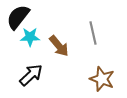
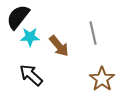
black arrow: rotated 95 degrees counterclockwise
brown star: rotated 15 degrees clockwise
